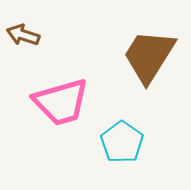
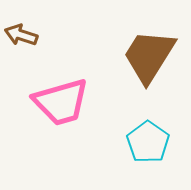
brown arrow: moved 2 px left
cyan pentagon: moved 26 px right
